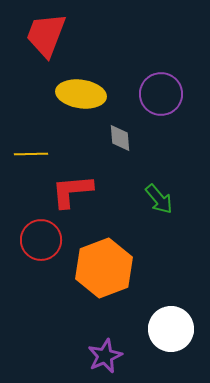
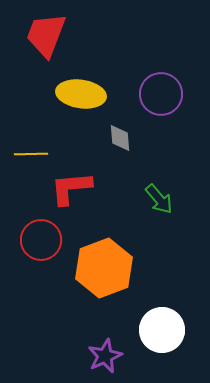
red L-shape: moved 1 px left, 3 px up
white circle: moved 9 px left, 1 px down
